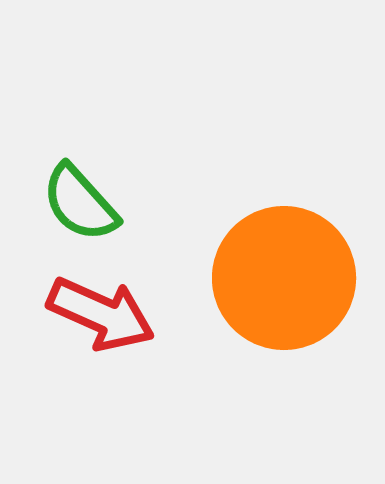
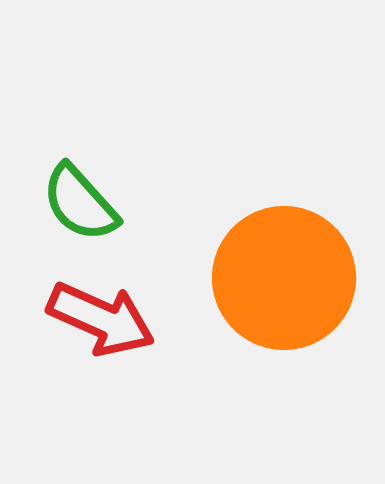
red arrow: moved 5 px down
